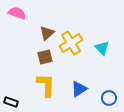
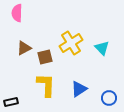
pink semicircle: rotated 108 degrees counterclockwise
brown triangle: moved 23 px left, 15 px down; rotated 14 degrees clockwise
black rectangle: rotated 32 degrees counterclockwise
